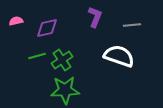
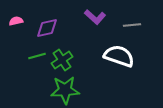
purple L-shape: rotated 110 degrees clockwise
